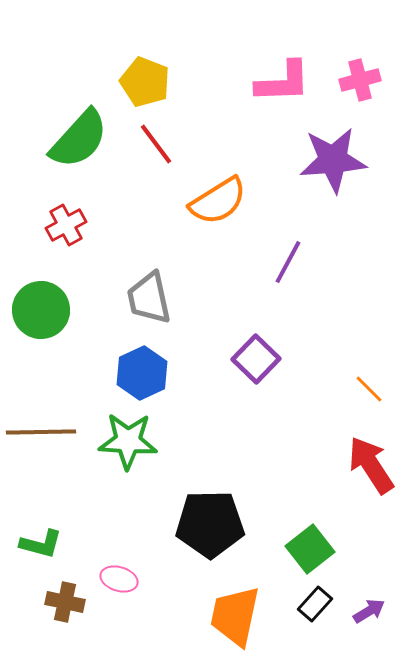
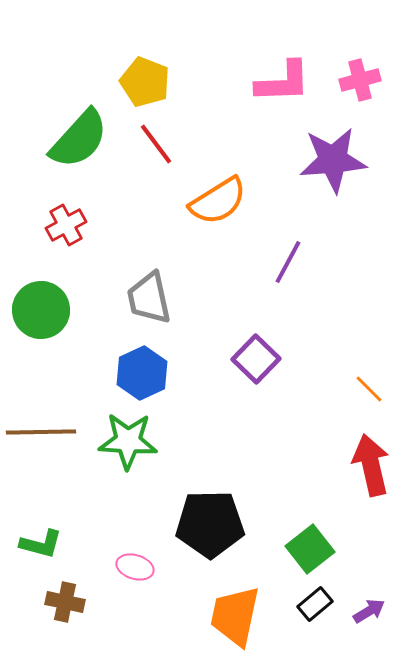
red arrow: rotated 20 degrees clockwise
pink ellipse: moved 16 px right, 12 px up
black rectangle: rotated 8 degrees clockwise
